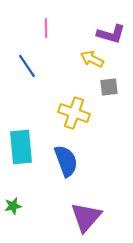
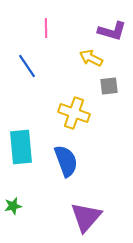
purple L-shape: moved 1 px right, 3 px up
yellow arrow: moved 1 px left, 1 px up
gray square: moved 1 px up
